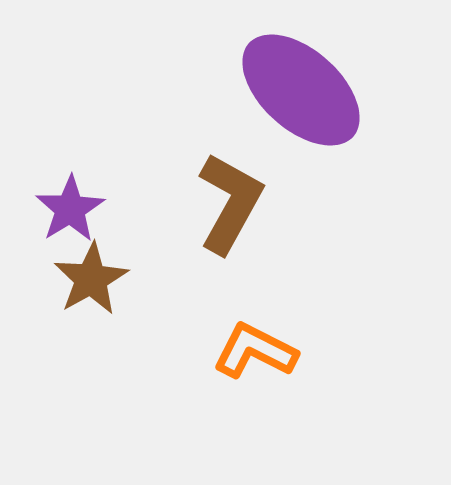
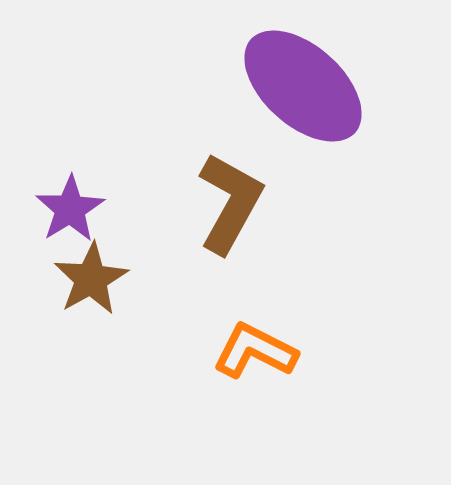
purple ellipse: moved 2 px right, 4 px up
